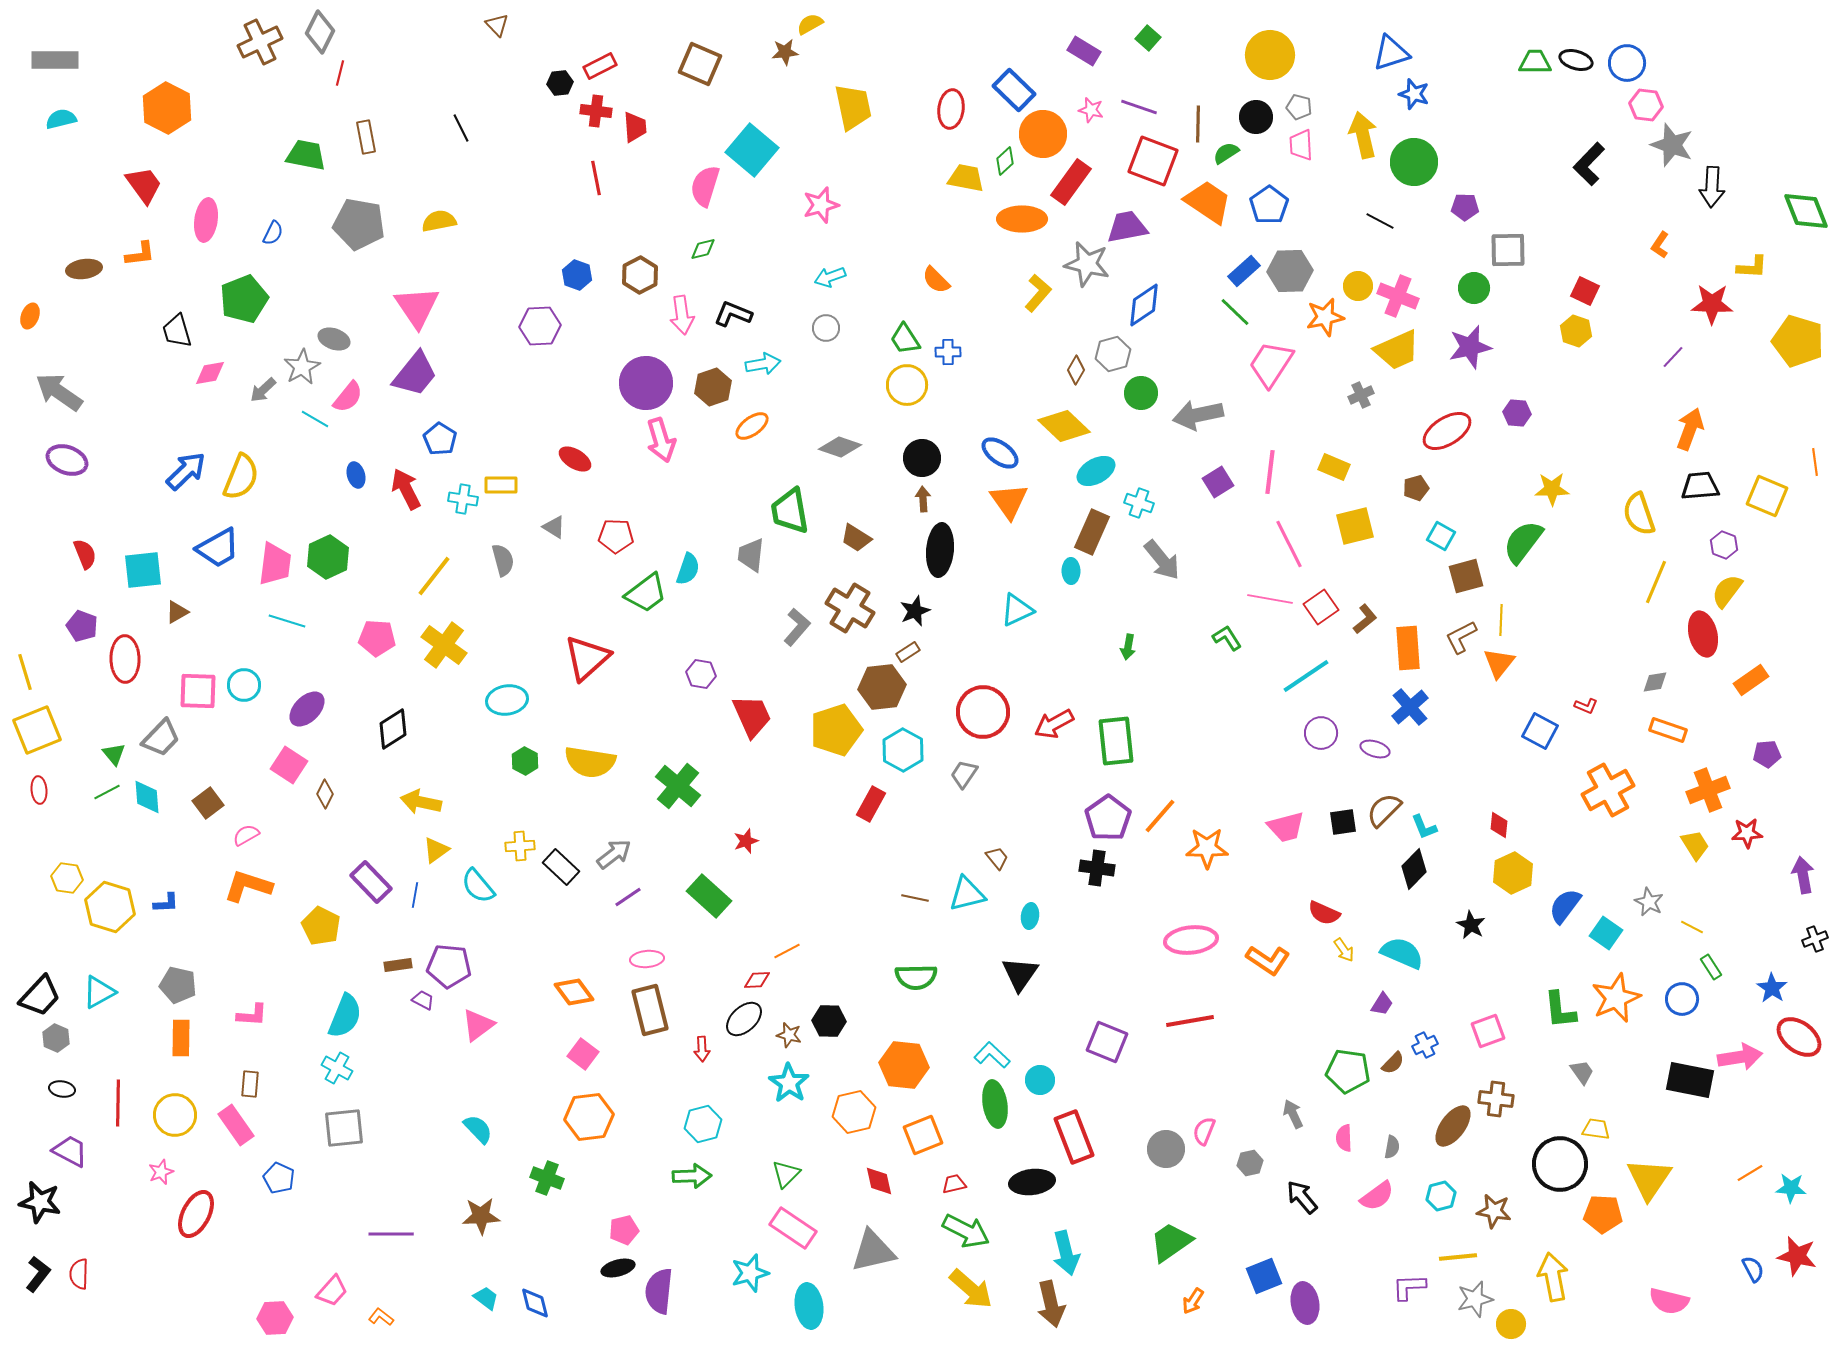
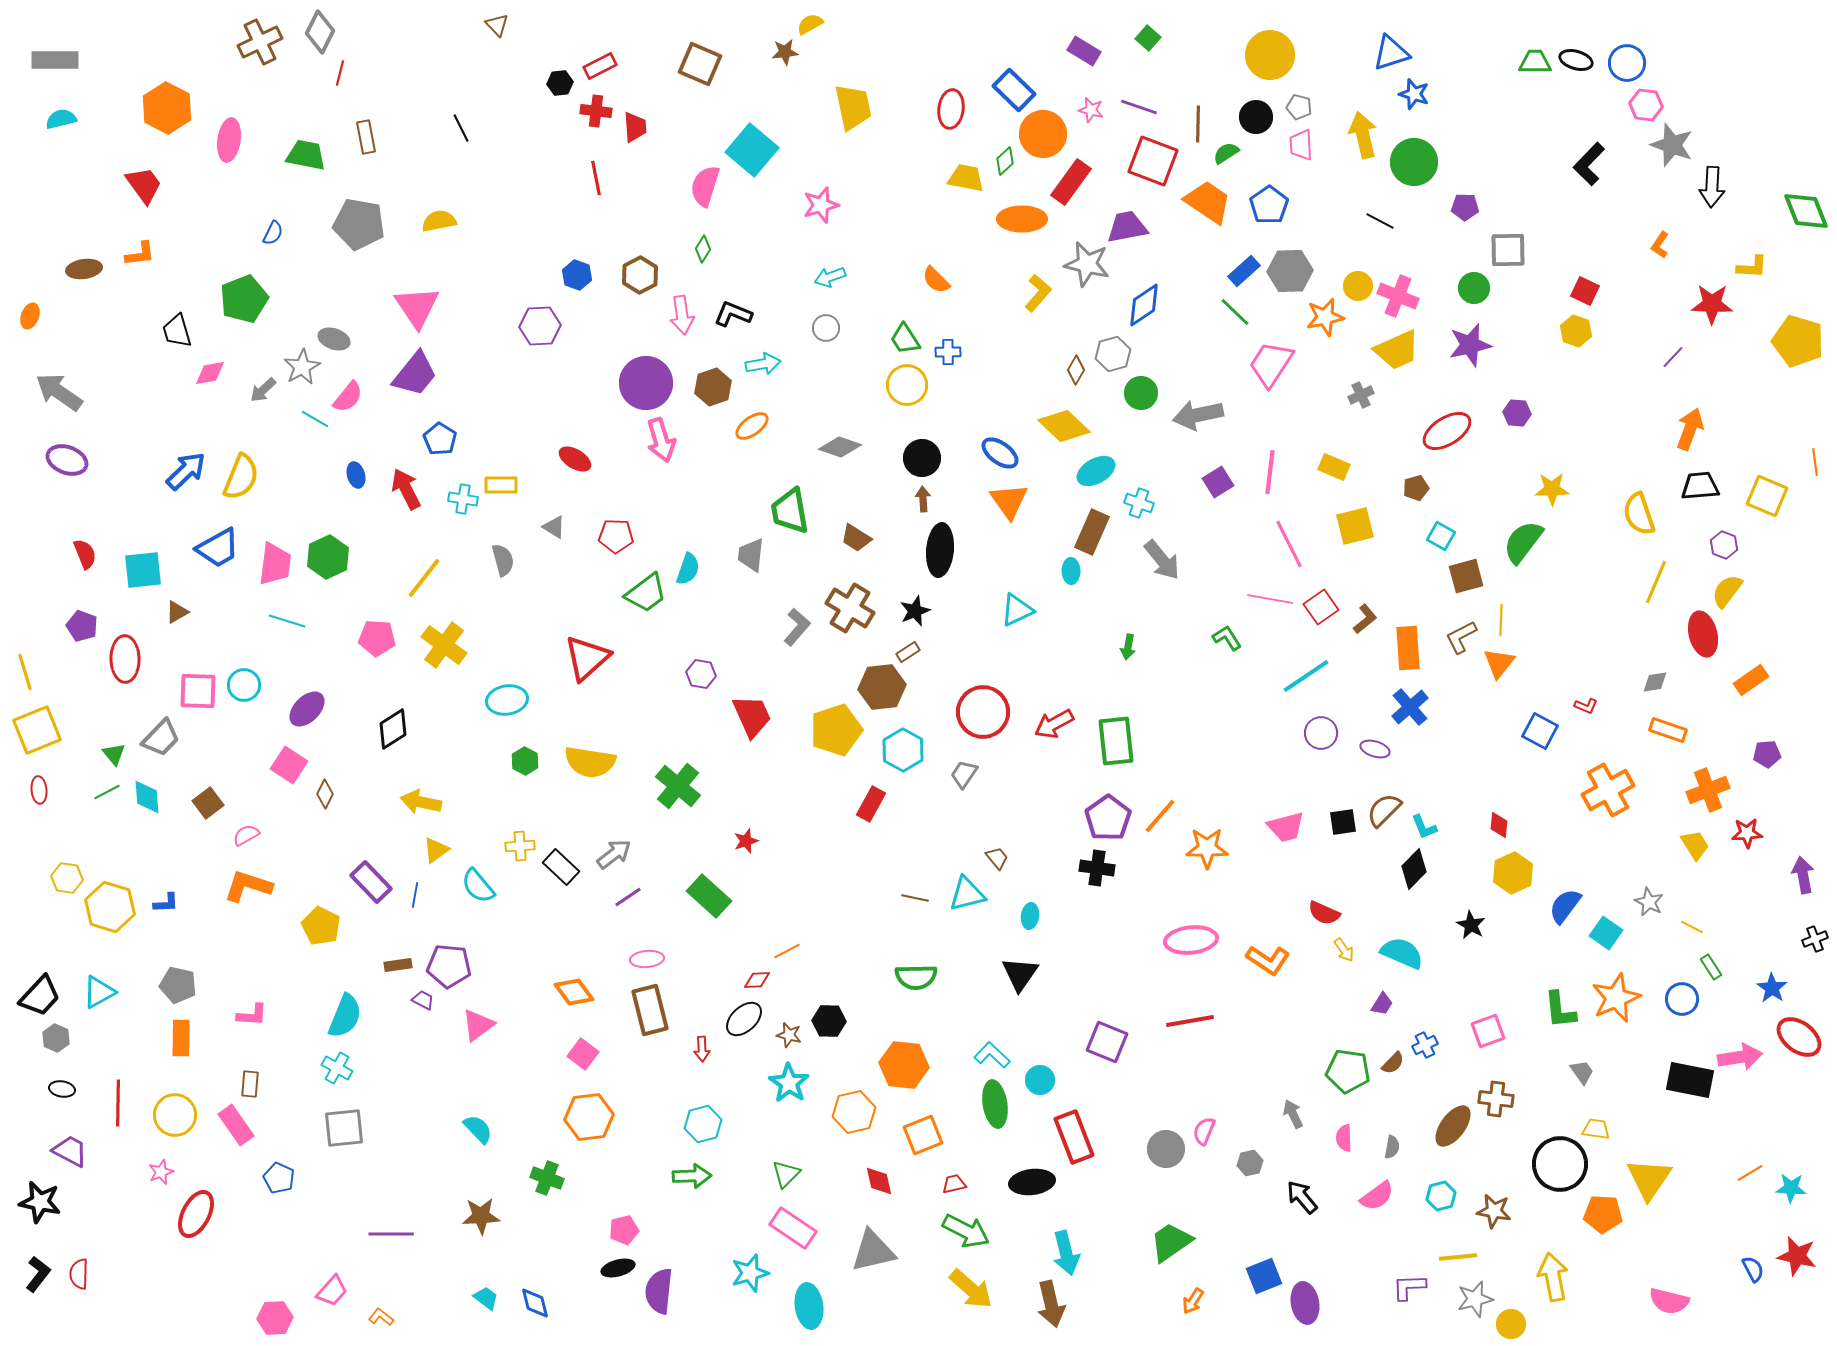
pink ellipse at (206, 220): moved 23 px right, 80 px up
green diamond at (703, 249): rotated 44 degrees counterclockwise
purple star at (1470, 347): moved 2 px up
yellow line at (434, 576): moved 10 px left, 2 px down
